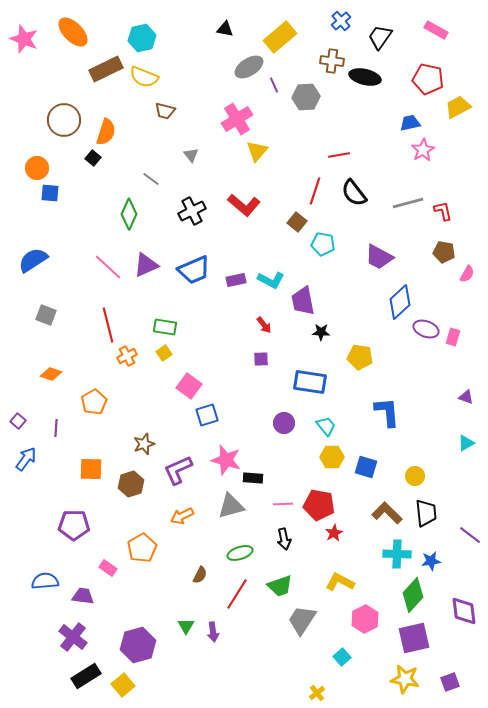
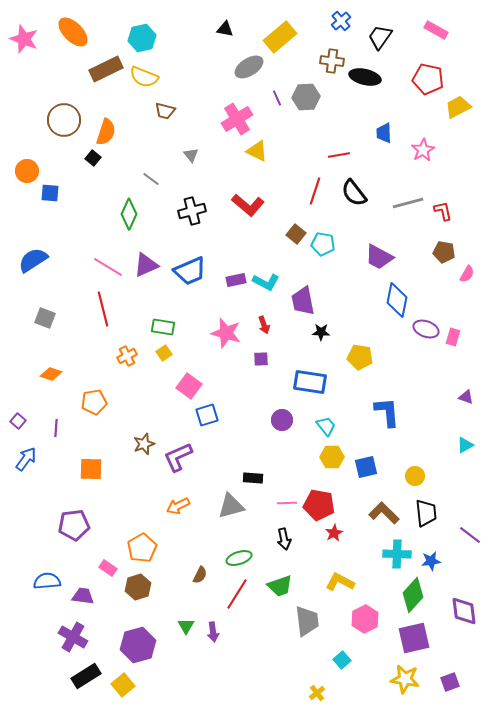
purple line at (274, 85): moved 3 px right, 13 px down
blue trapezoid at (410, 123): moved 26 px left, 10 px down; rotated 80 degrees counterclockwise
yellow triangle at (257, 151): rotated 45 degrees counterclockwise
orange circle at (37, 168): moved 10 px left, 3 px down
red L-shape at (244, 205): moved 4 px right
black cross at (192, 211): rotated 12 degrees clockwise
brown square at (297, 222): moved 1 px left, 12 px down
pink line at (108, 267): rotated 12 degrees counterclockwise
blue trapezoid at (194, 270): moved 4 px left, 1 px down
cyan L-shape at (271, 280): moved 5 px left, 2 px down
blue diamond at (400, 302): moved 3 px left, 2 px up; rotated 36 degrees counterclockwise
gray square at (46, 315): moved 1 px left, 3 px down
red line at (108, 325): moved 5 px left, 16 px up
red arrow at (264, 325): rotated 18 degrees clockwise
green rectangle at (165, 327): moved 2 px left
orange pentagon at (94, 402): rotated 20 degrees clockwise
purple circle at (284, 423): moved 2 px left, 3 px up
cyan triangle at (466, 443): moved 1 px left, 2 px down
pink star at (226, 460): moved 127 px up
blue square at (366, 467): rotated 30 degrees counterclockwise
purple L-shape at (178, 470): moved 13 px up
brown hexagon at (131, 484): moved 7 px right, 103 px down
pink line at (283, 504): moved 4 px right, 1 px up
brown L-shape at (387, 513): moved 3 px left
orange arrow at (182, 516): moved 4 px left, 10 px up
purple pentagon at (74, 525): rotated 8 degrees counterclockwise
green ellipse at (240, 553): moved 1 px left, 5 px down
blue semicircle at (45, 581): moved 2 px right
gray trapezoid at (302, 620): moved 5 px right, 1 px down; rotated 140 degrees clockwise
purple cross at (73, 637): rotated 8 degrees counterclockwise
cyan square at (342, 657): moved 3 px down
